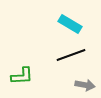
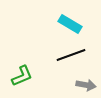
green L-shape: rotated 20 degrees counterclockwise
gray arrow: moved 1 px right
